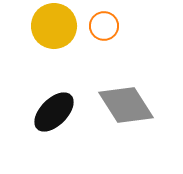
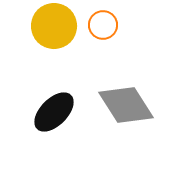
orange circle: moved 1 px left, 1 px up
